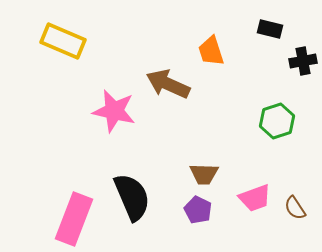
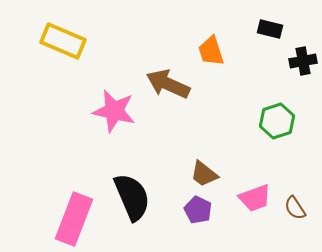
brown trapezoid: rotated 36 degrees clockwise
